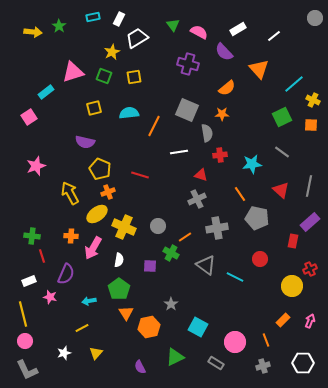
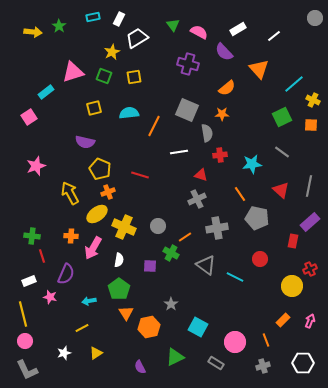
yellow triangle at (96, 353): rotated 16 degrees clockwise
